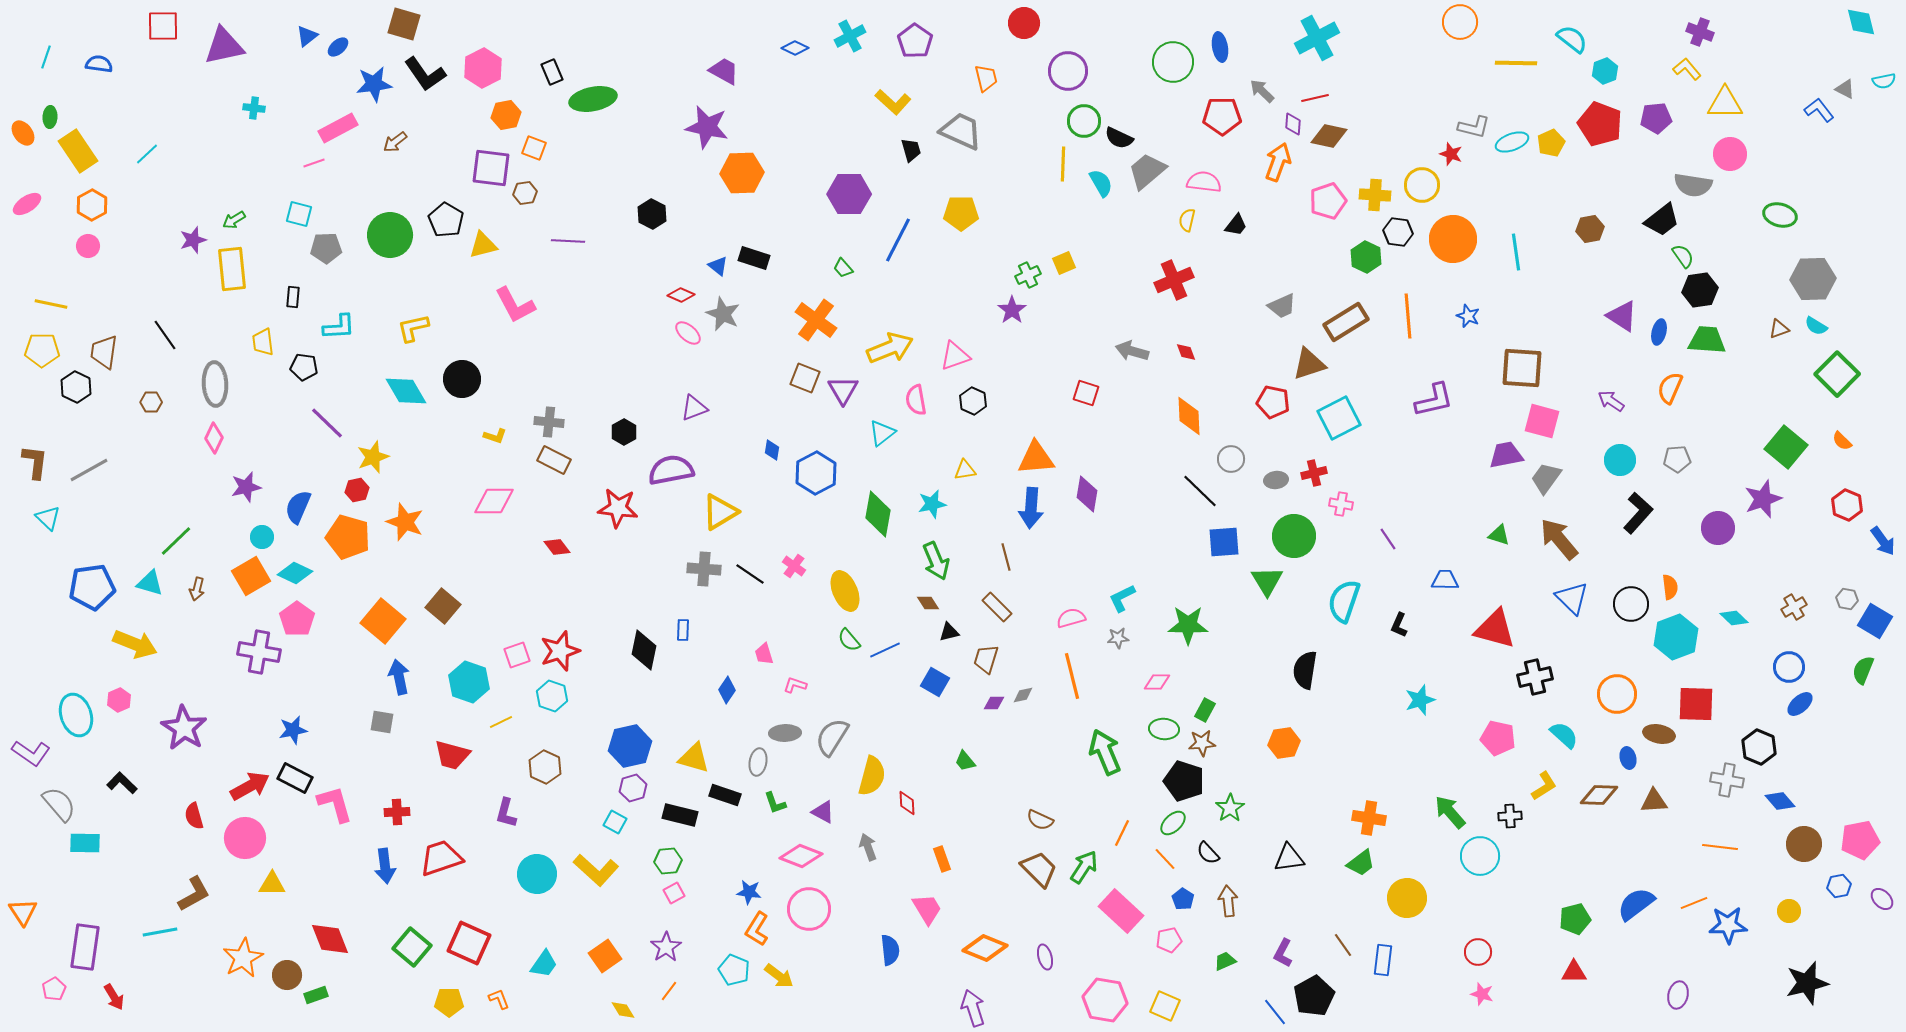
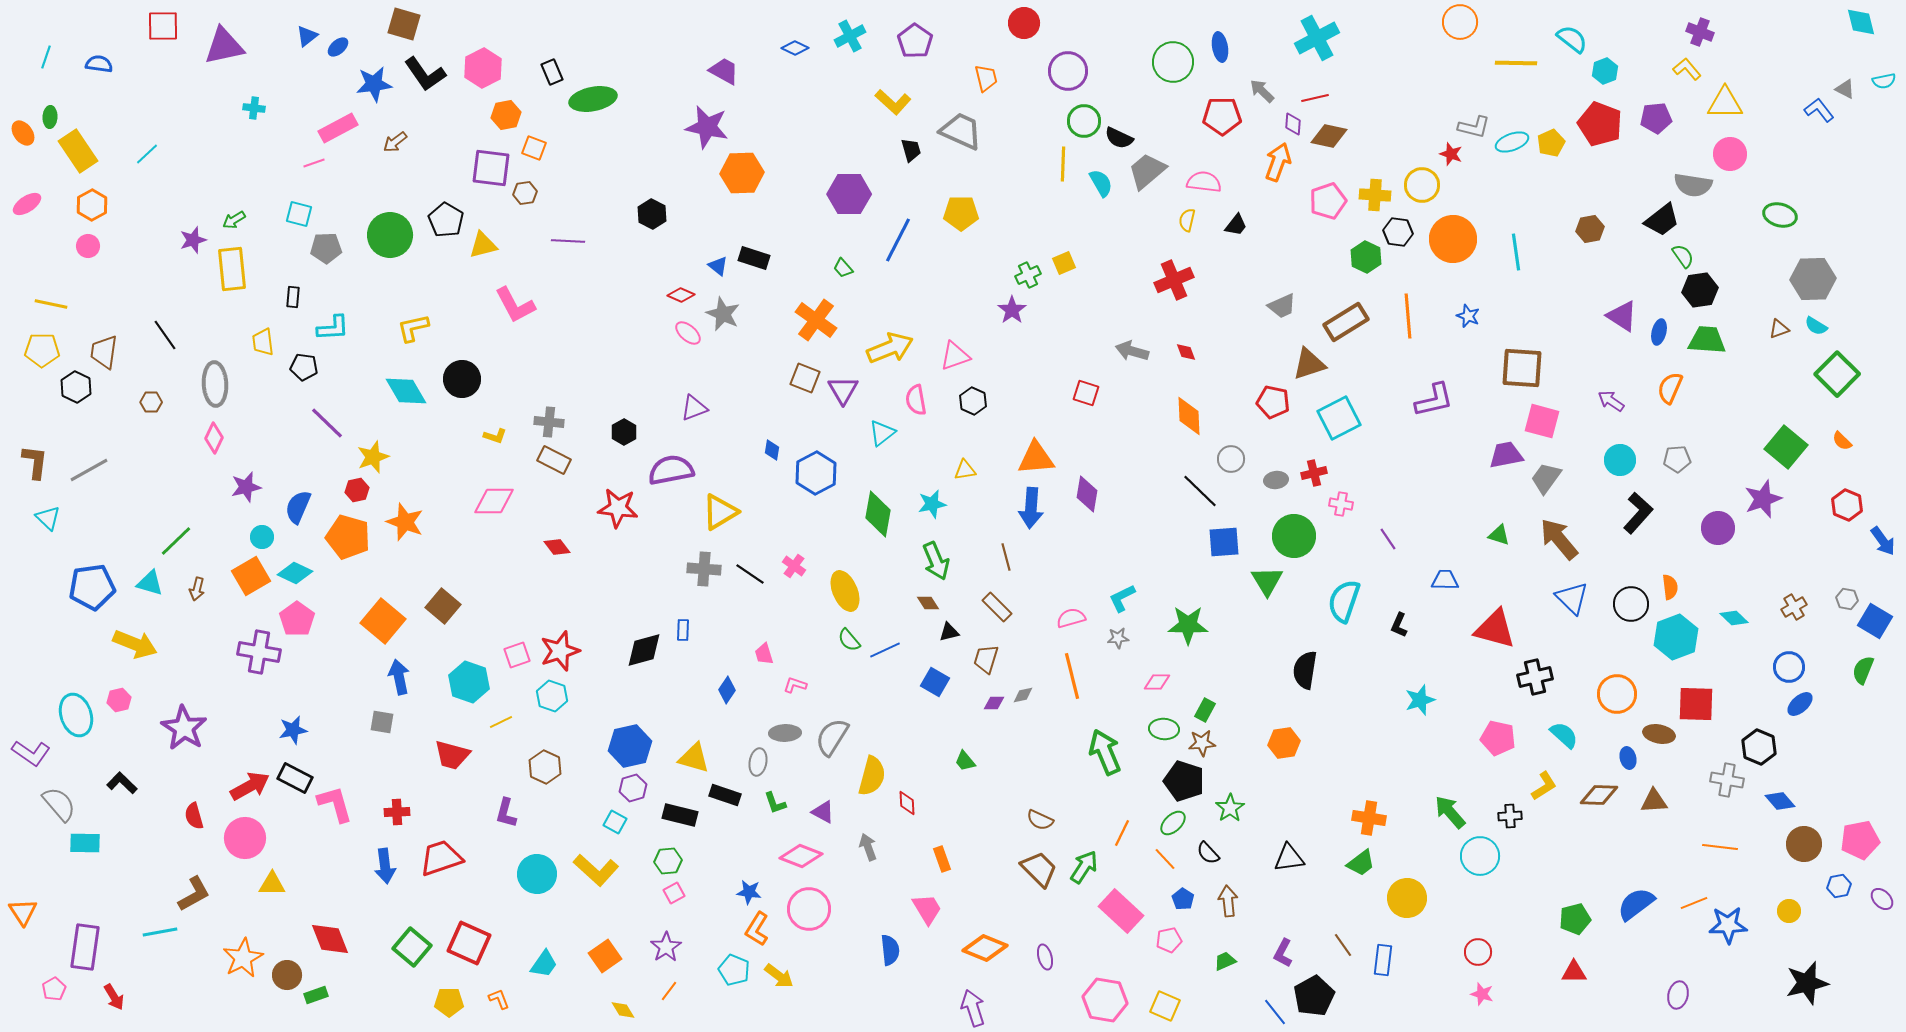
cyan L-shape at (339, 327): moved 6 px left, 1 px down
black diamond at (644, 650): rotated 63 degrees clockwise
pink hexagon at (119, 700): rotated 10 degrees clockwise
